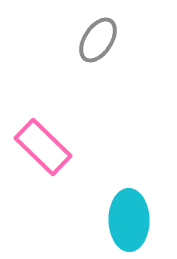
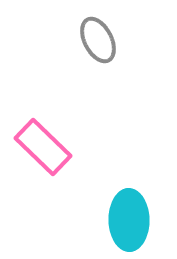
gray ellipse: rotated 60 degrees counterclockwise
